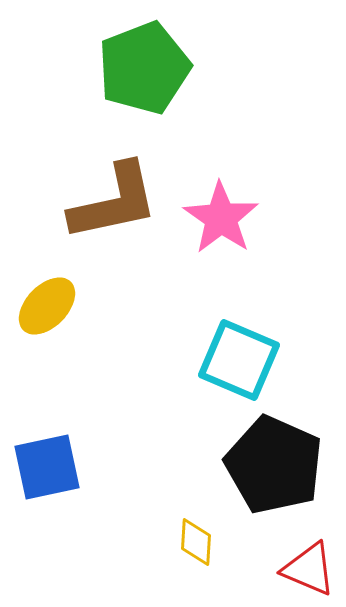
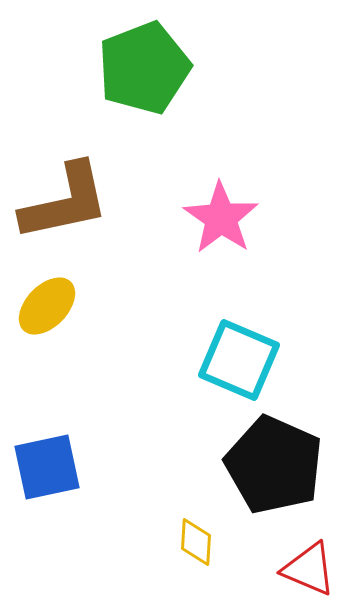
brown L-shape: moved 49 px left
